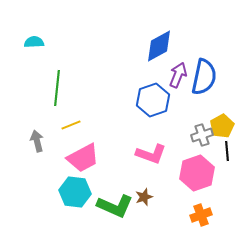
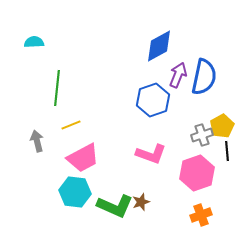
brown star: moved 3 px left, 5 px down
